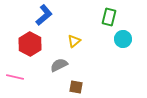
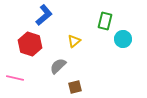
green rectangle: moved 4 px left, 4 px down
red hexagon: rotated 10 degrees counterclockwise
gray semicircle: moved 1 px left, 1 px down; rotated 18 degrees counterclockwise
pink line: moved 1 px down
brown square: moved 1 px left; rotated 24 degrees counterclockwise
